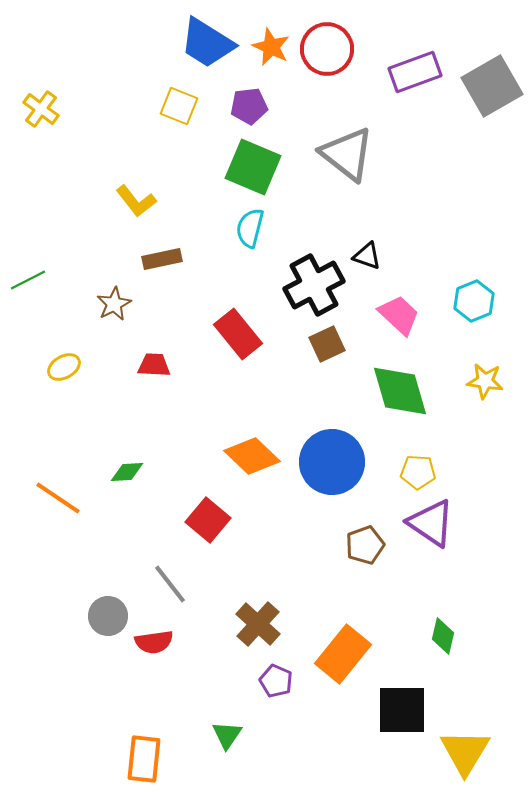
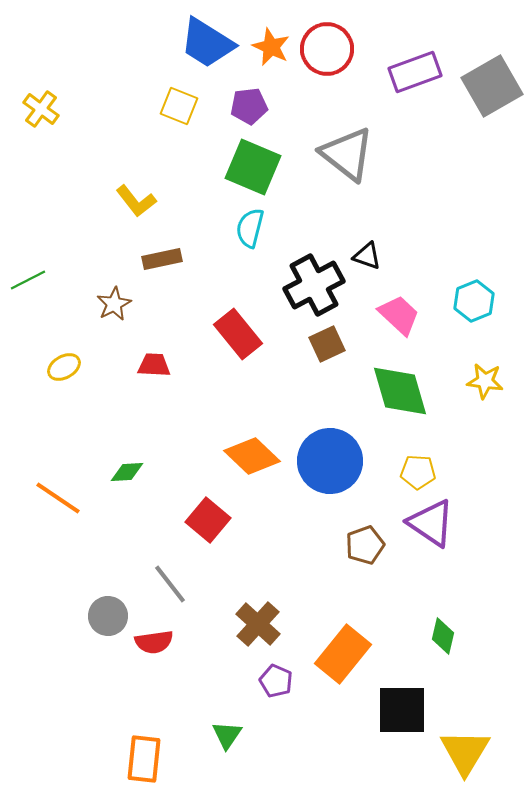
blue circle at (332, 462): moved 2 px left, 1 px up
